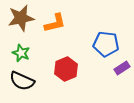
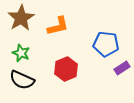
brown star: rotated 20 degrees counterclockwise
orange L-shape: moved 3 px right, 3 px down
black semicircle: moved 1 px up
